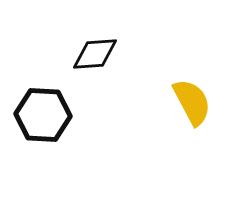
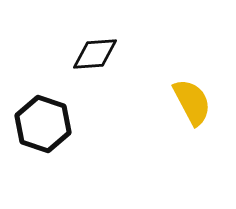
black hexagon: moved 9 px down; rotated 16 degrees clockwise
